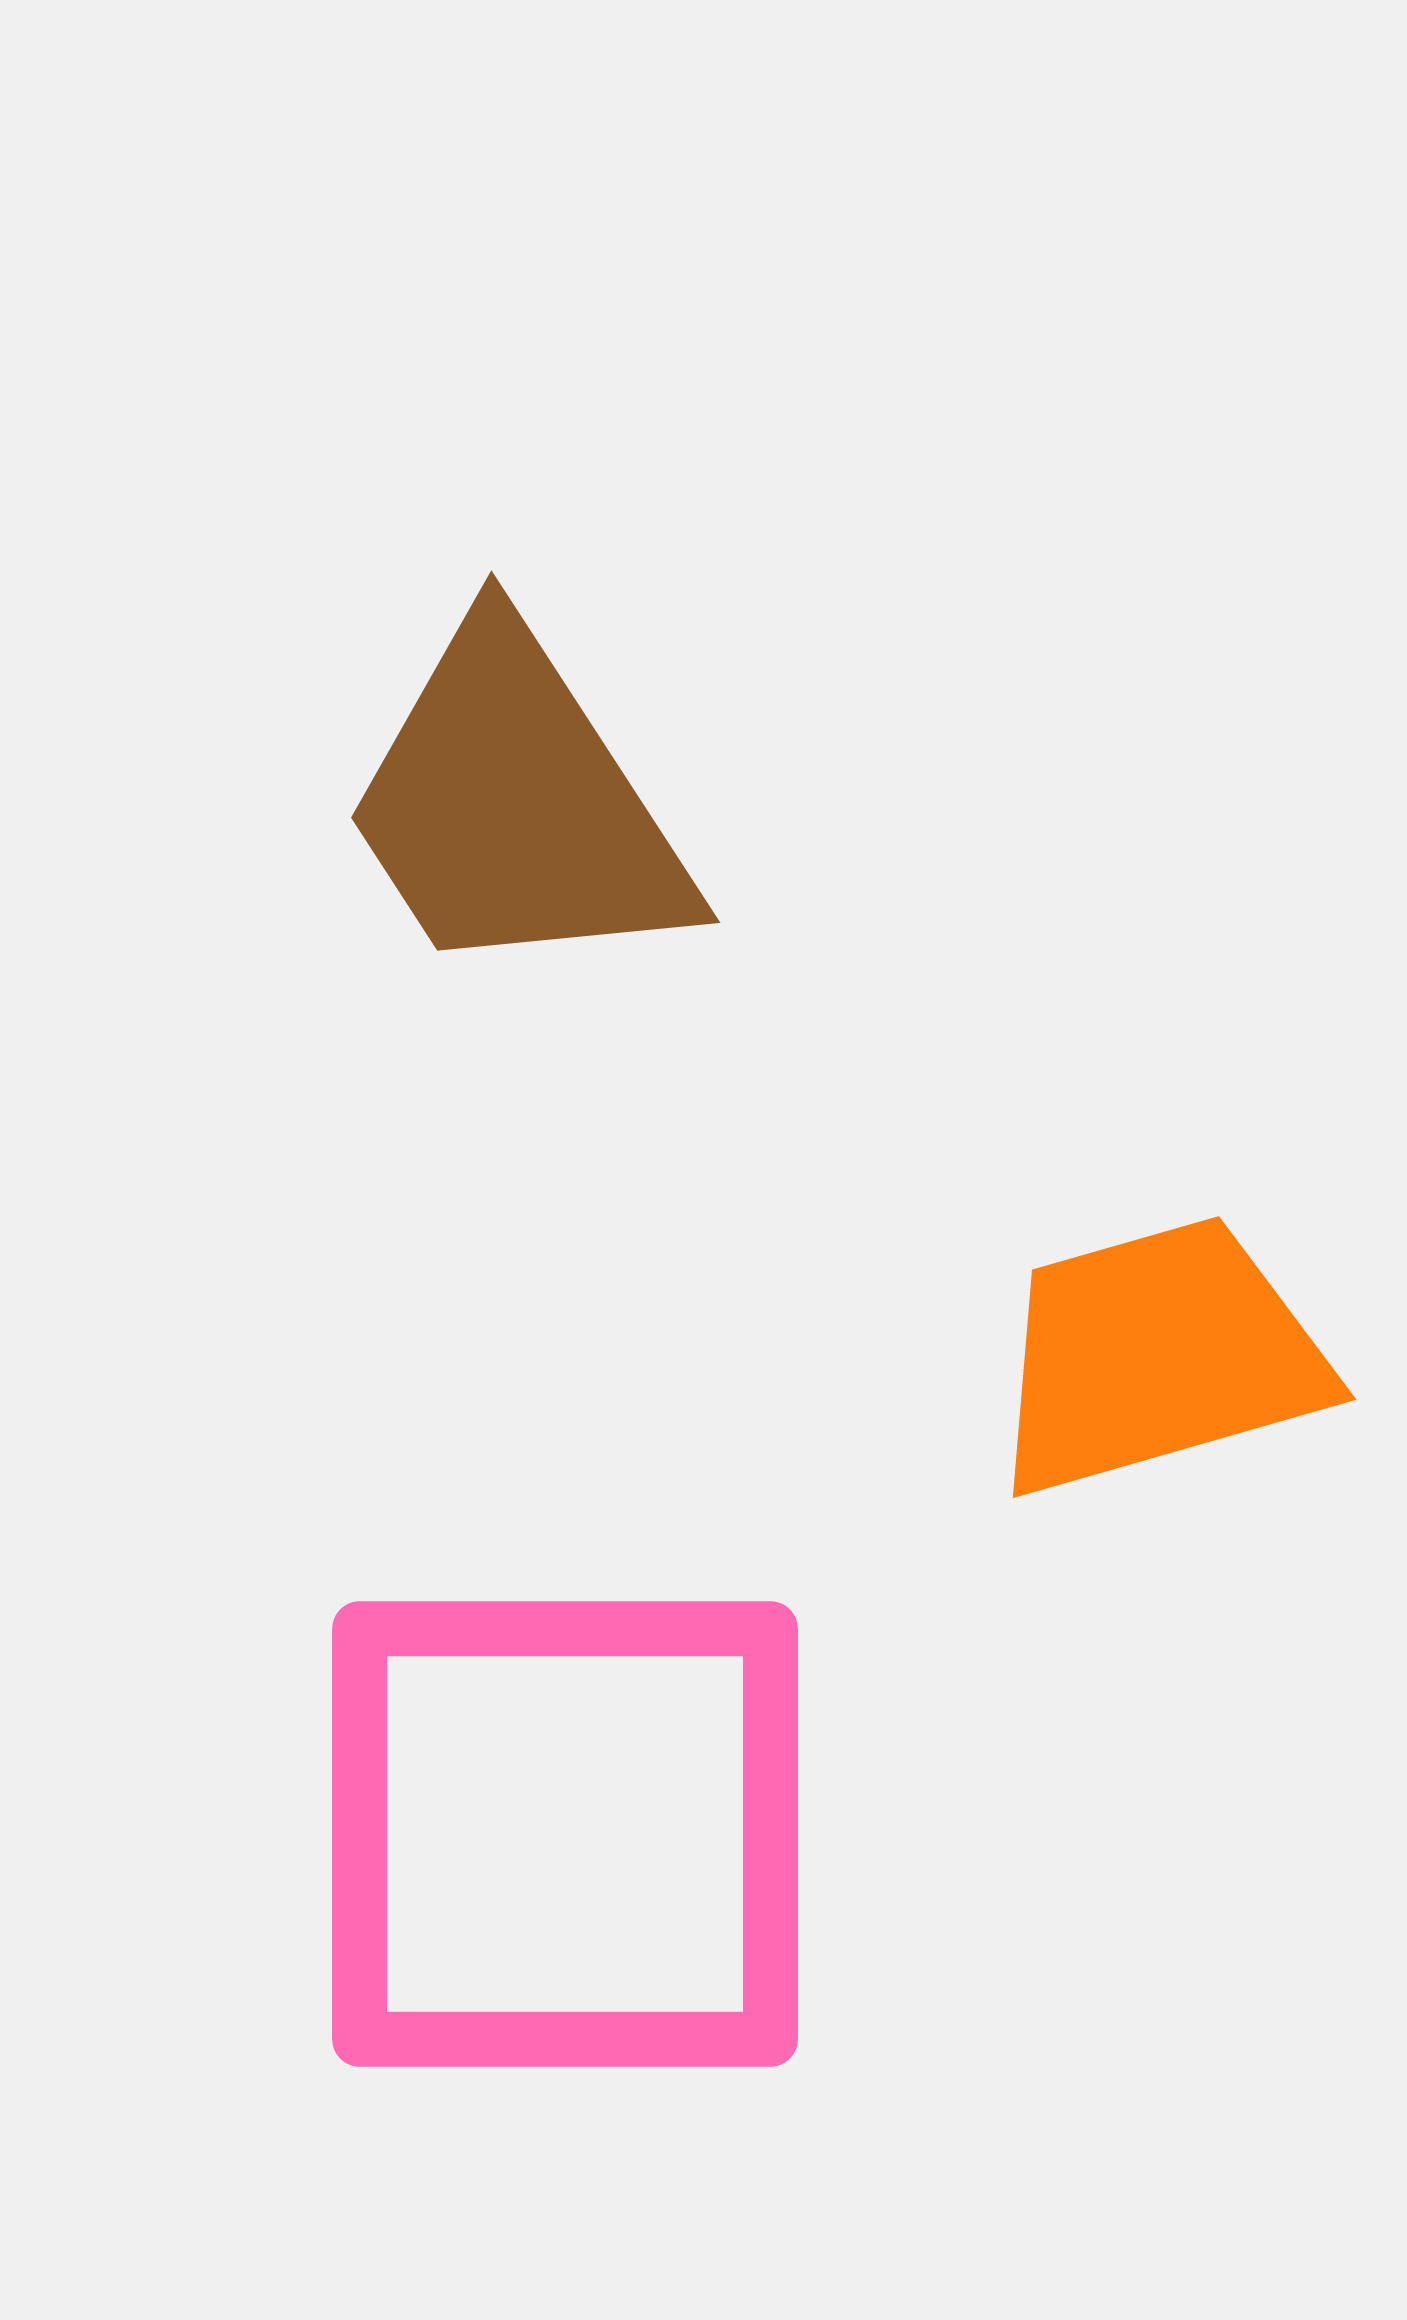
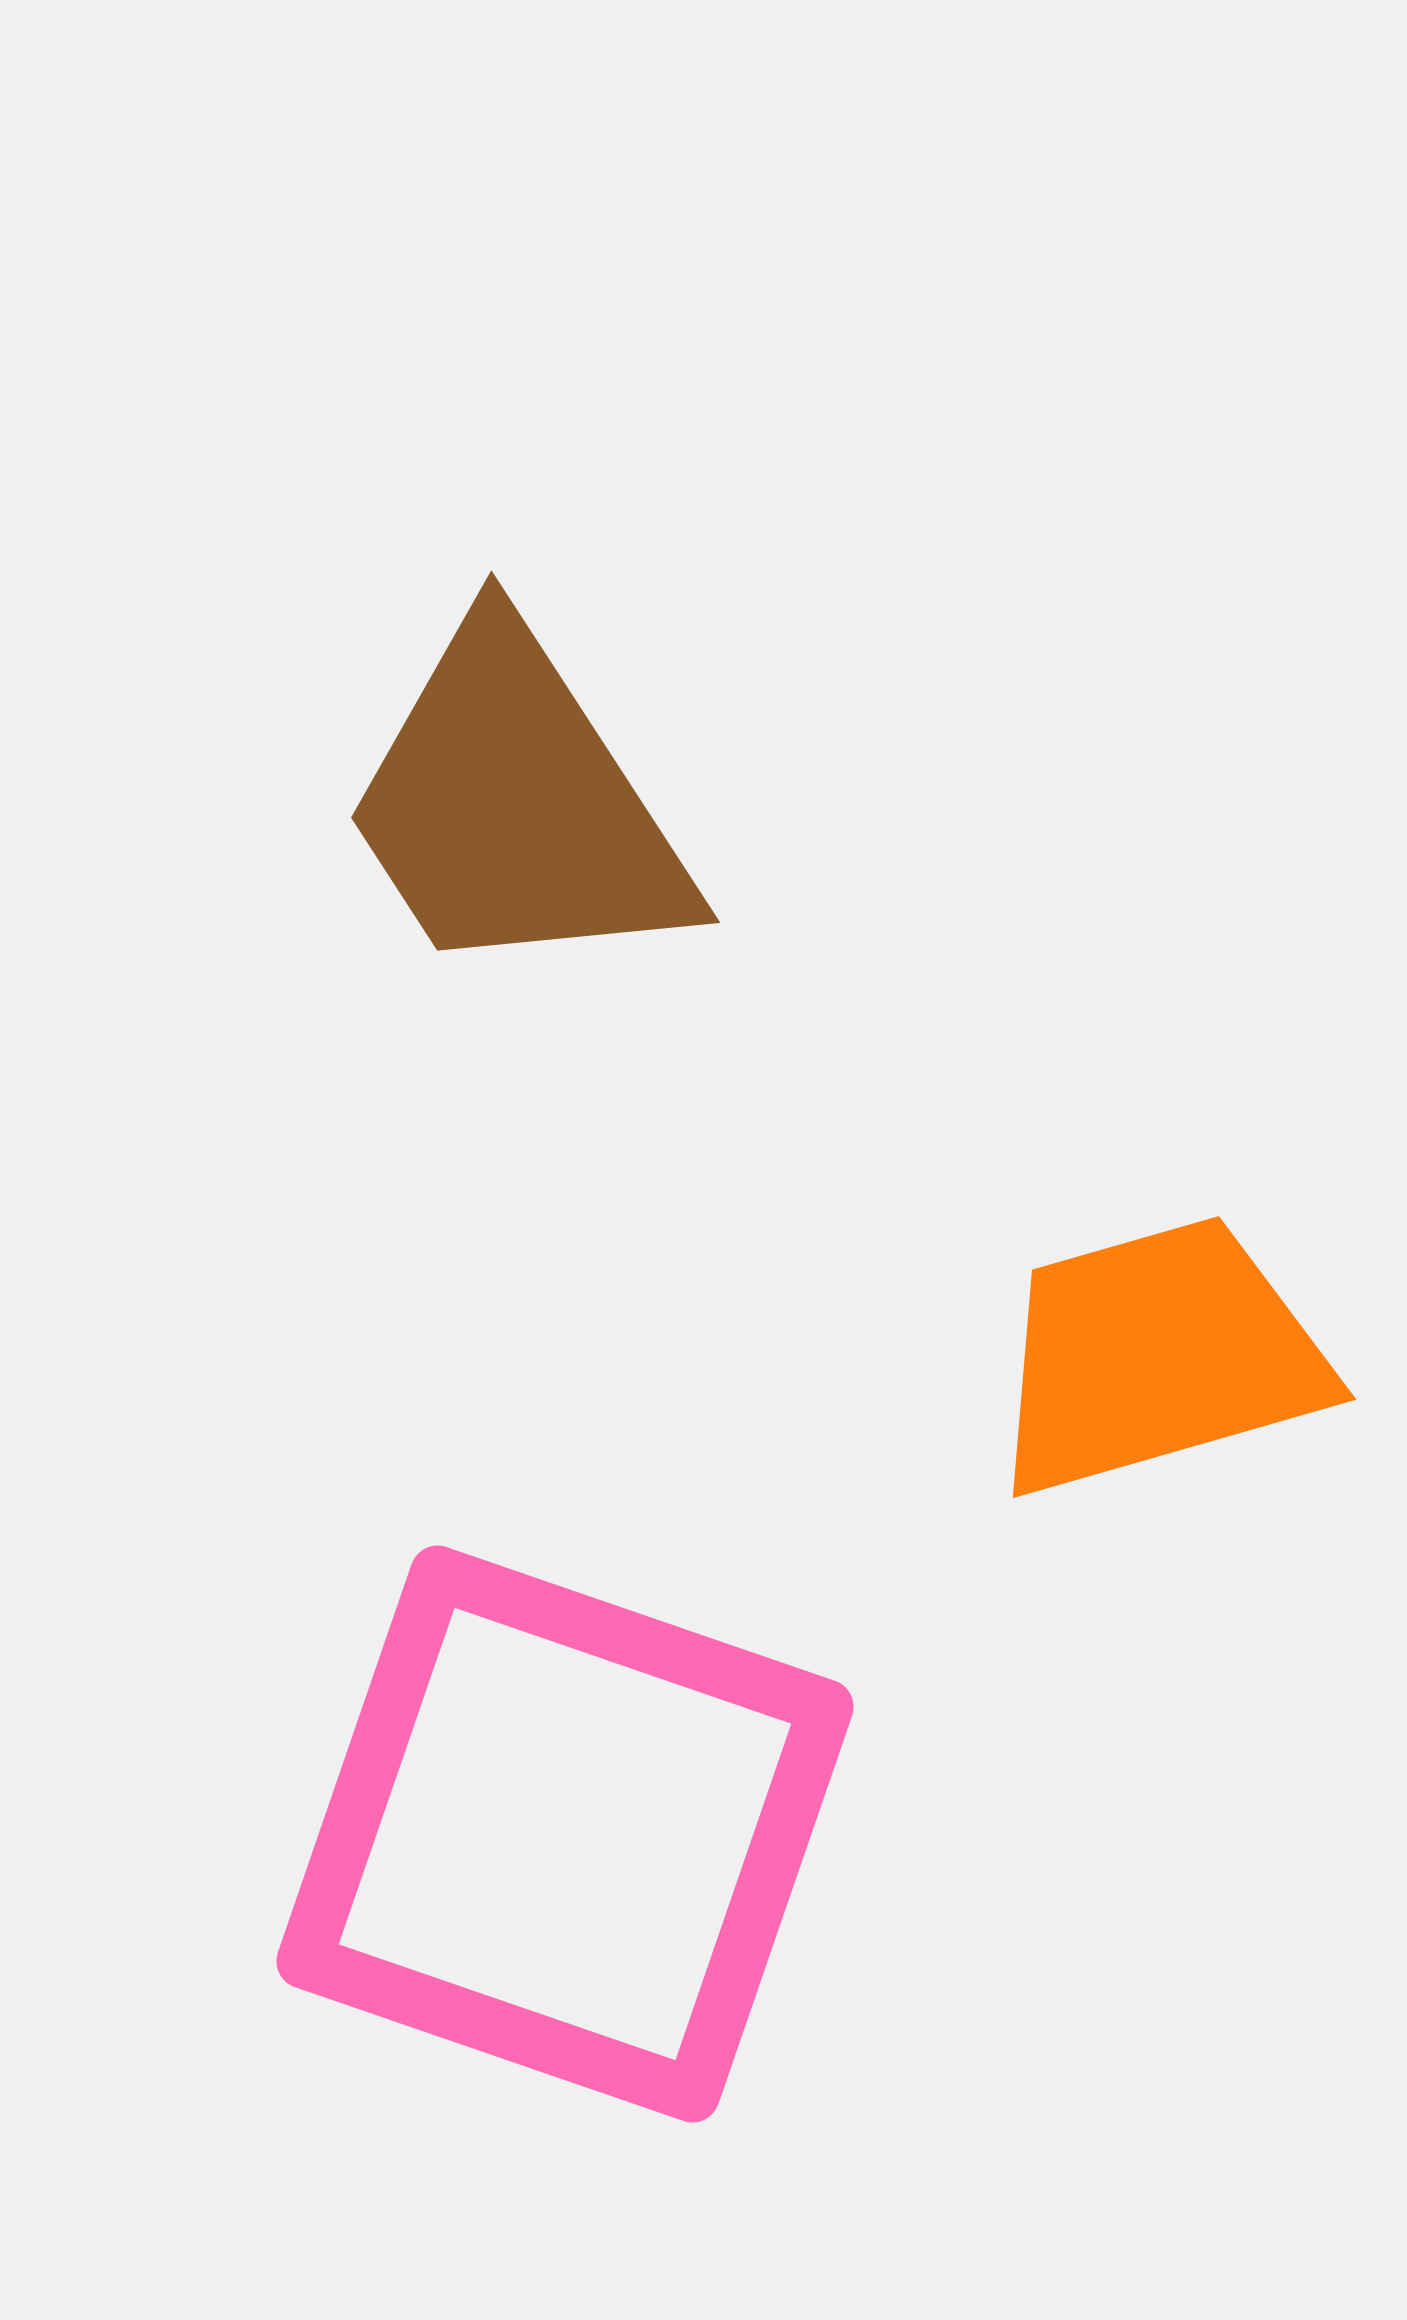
pink square: rotated 19 degrees clockwise
